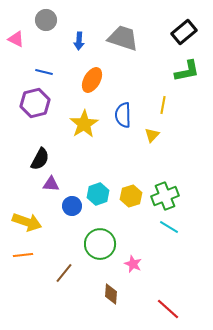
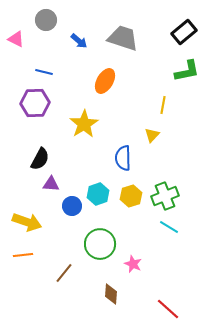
blue arrow: rotated 54 degrees counterclockwise
orange ellipse: moved 13 px right, 1 px down
purple hexagon: rotated 12 degrees clockwise
blue semicircle: moved 43 px down
